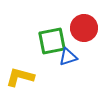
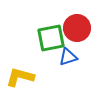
red circle: moved 7 px left
green square: moved 1 px left, 3 px up
